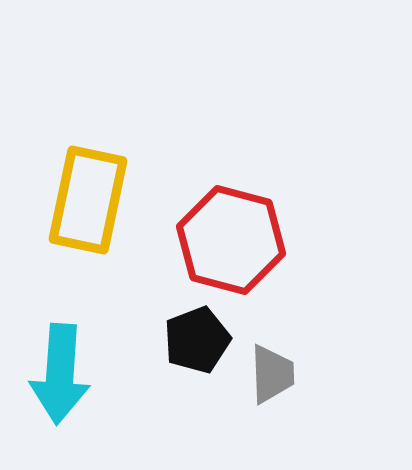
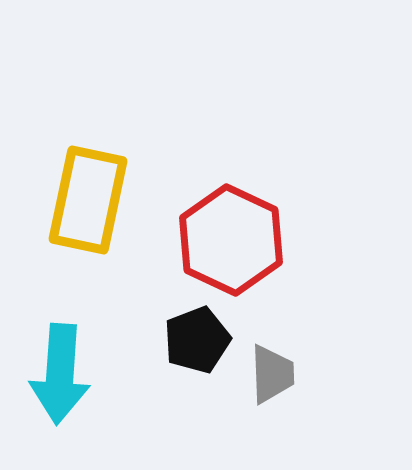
red hexagon: rotated 10 degrees clockwise
